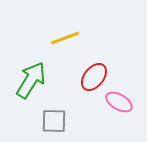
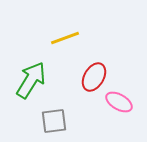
red ellipse: rotated 8 degrees counterclockwise
gray square: rotated 8 degrees counterclockwise
